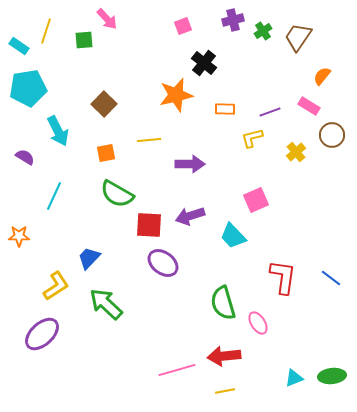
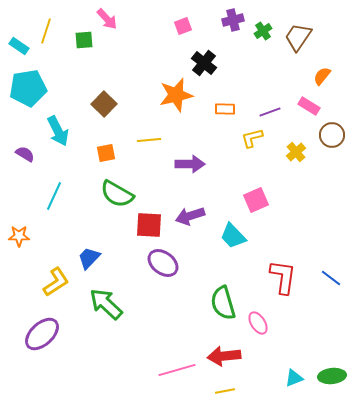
purple semicircle at (25, 157): moved 3 px up
yellow L-shape at (56, 286): moved 4 px up
